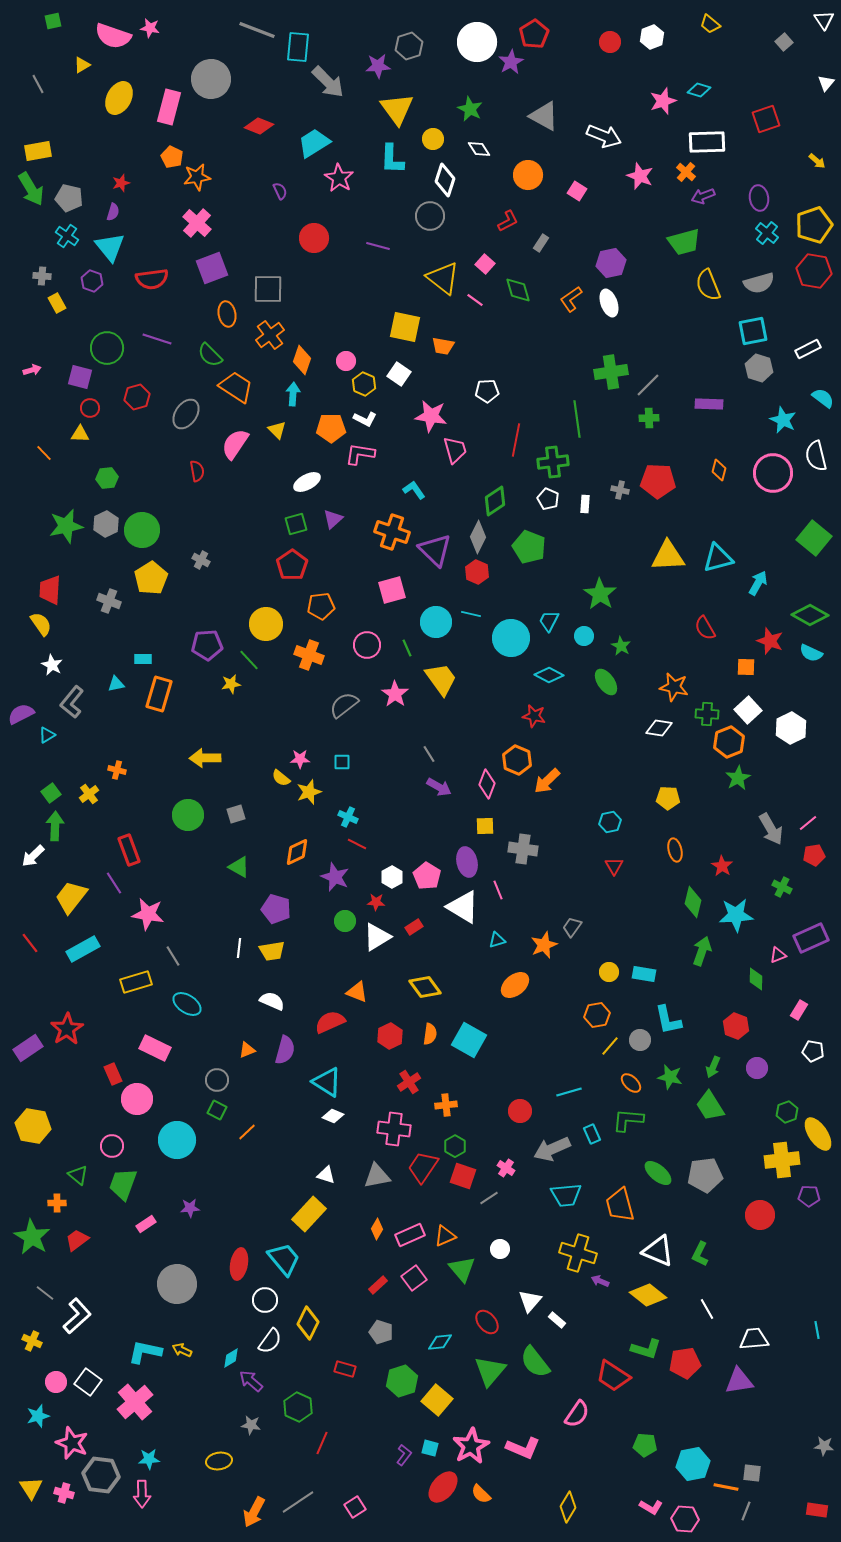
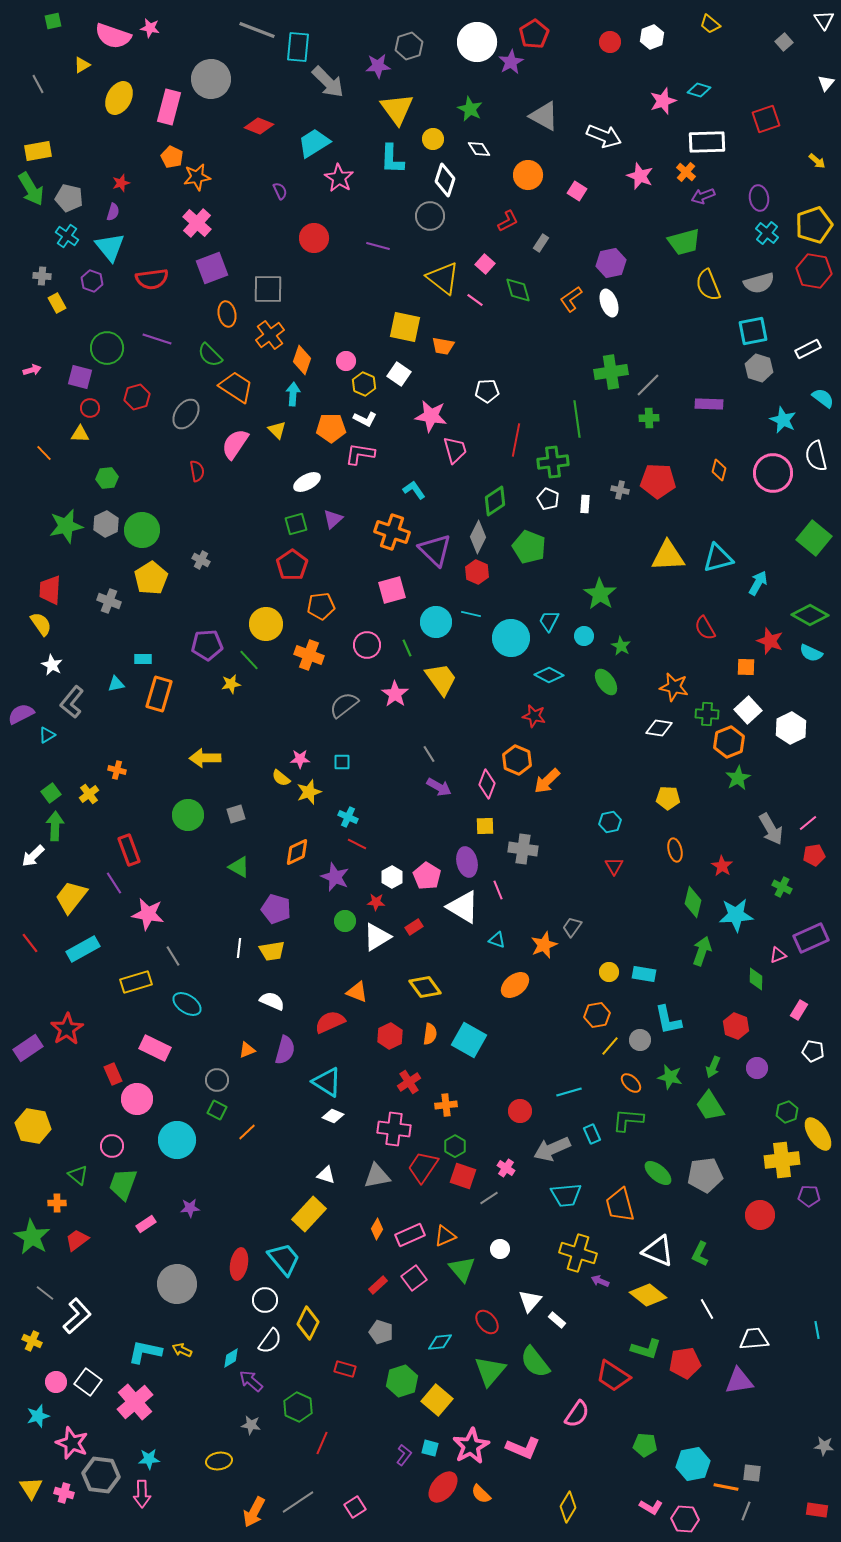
cyan triangle at (497, 940): rotated 36 degrees clockwise
